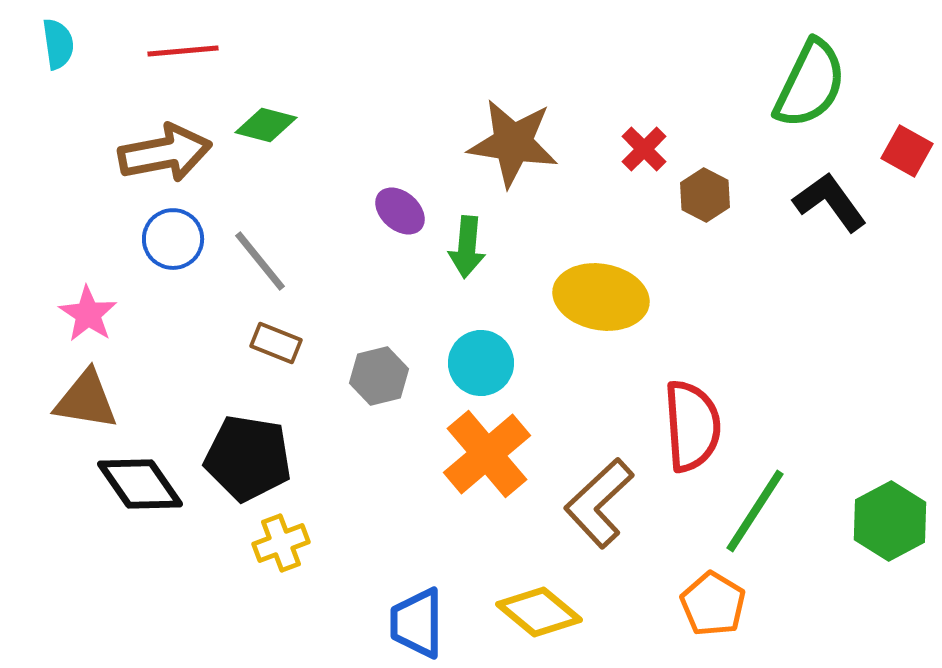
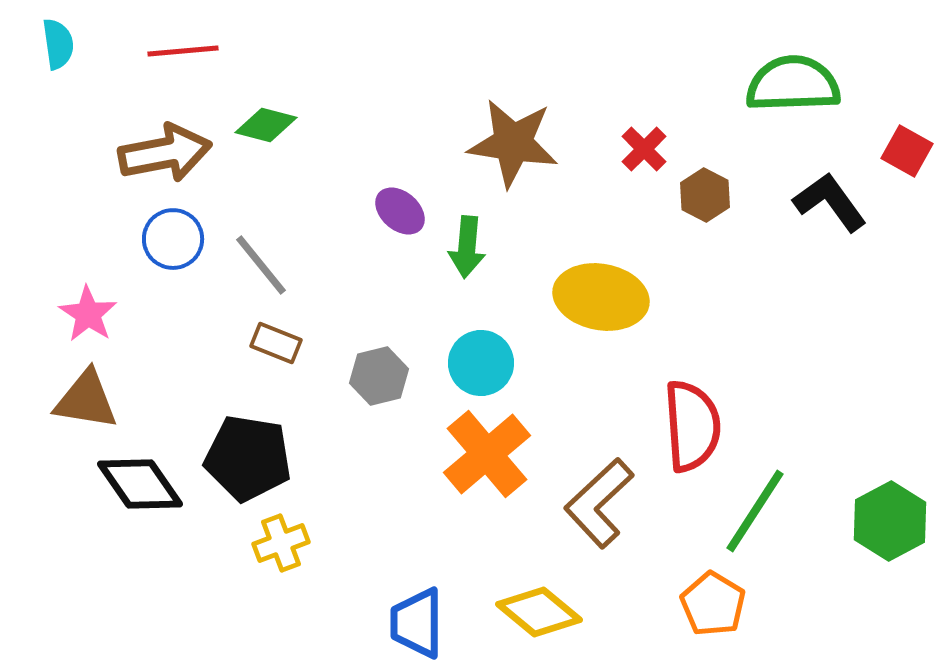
green semicircle: moved 17 px left; rotated 118 degrees counterclockwise
gray line: moved 1 px right, 4 px down
